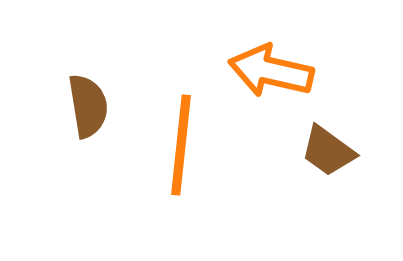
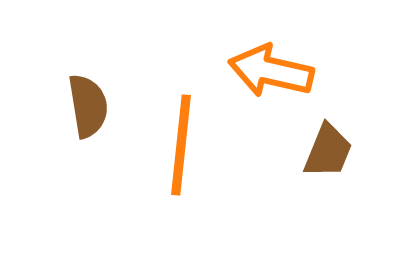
brown trapezoid: rotated 104 degrees counterclockwise
